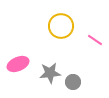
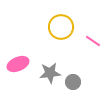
yellow circle: moved 1 px down
pink line: moved 2 px left, 1 px down
